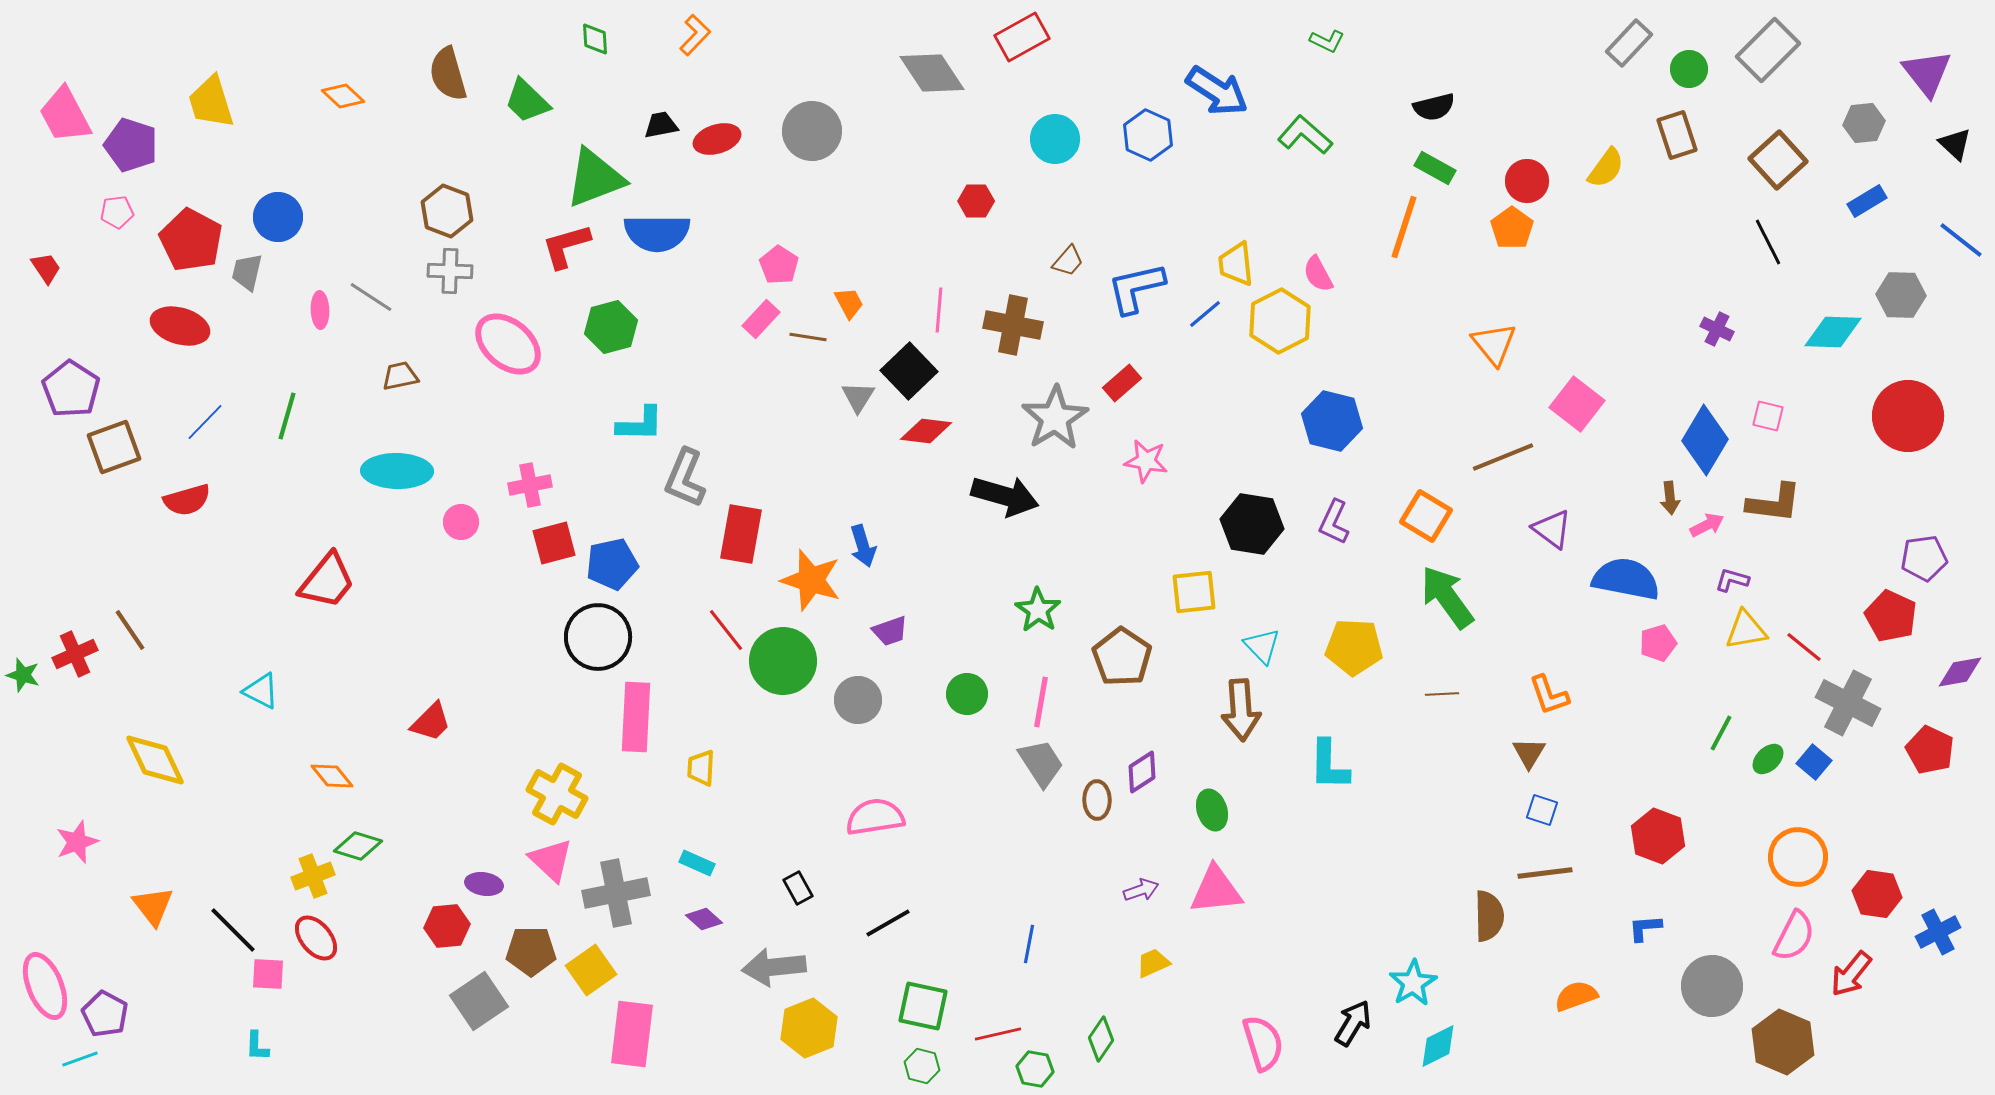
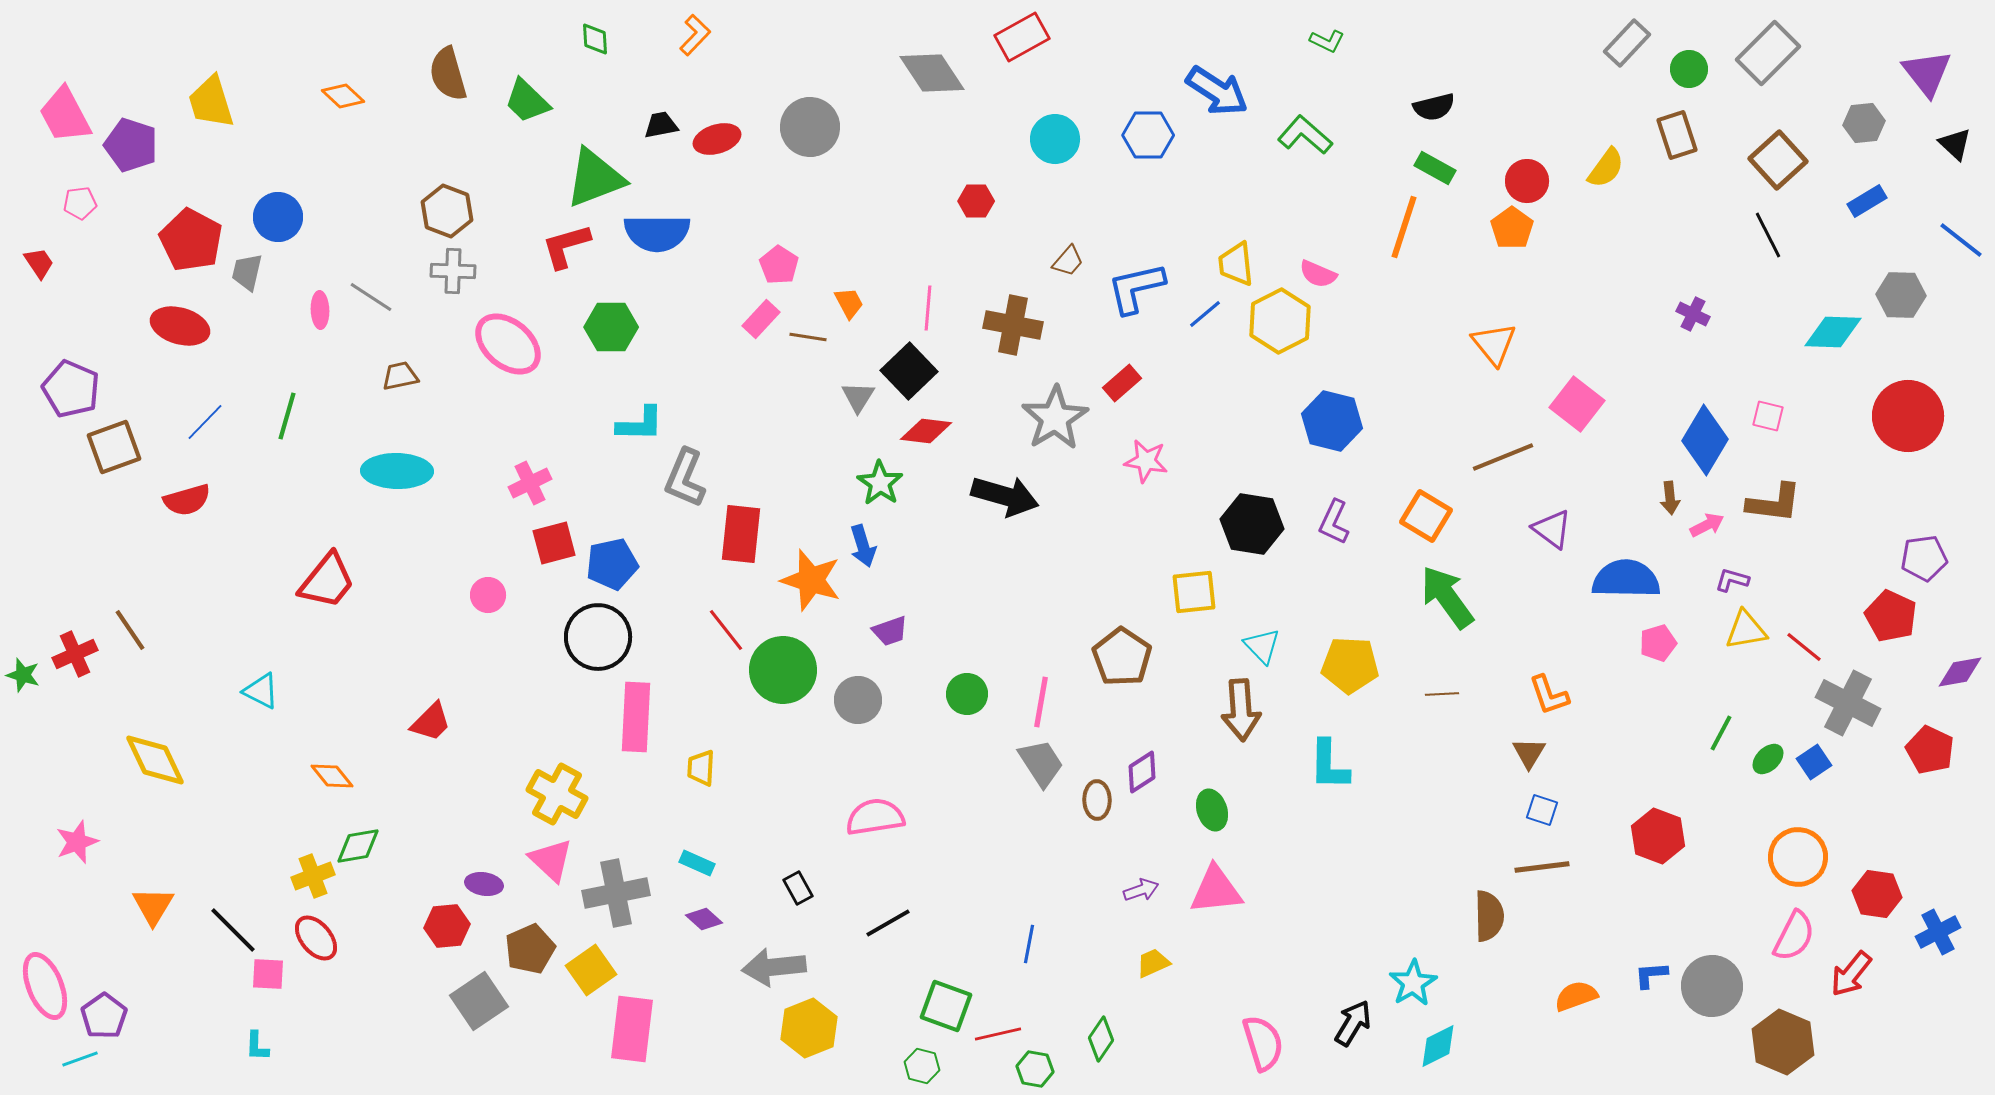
gray rectangle at (1629, 43): moved 2 px left
gray rectangle at (1768, 50): moved 3 px down
gray circle at (812, 131): moved 2 px left, 4 px up
blue hexagon at (1148, 135): rotated 24 degrees counterclockwise
pink pentagon at (117, 212): moved 37 px left, 9 px up
black line at (1768, 242): moved 7 px up
red trapezoid at (46, 268): moved 7 px left, 5 px up
gray cross at (450, 271): moved 3 px right
pink semicircle at (1318, 274): rotated 39 degrees counterclockwise
pink line at (939, 310): moved 11 px left, 2 px up
green hexagon at (611, 327): rotated 15 degrees clockwise
purple cross at (1717, 329): moved 24 px left, 15 px up
purple pentagon at (71, 389): rotated 10 degrees counterclockwise
pink cross at (530, 485): moved 2 px up; rotated 15 degrees counterclockwise
pink circle at (461, 522): moved 27 px right, 73 px down
red rectangle at (741, 534): rotated 4 degrees counterclockwise
blue semicircle at (1626, 579): rotated 10 degrees counterclockwise
green star at (1038, 610): moved 158 px left, 127 px up
yellow pentagon at (1354, 647): moved 4 px left, 18 px down
green circle at (783, 661): moved 9 px down
blue square at (1814, 762): rotated 16 degrees clockwise
green diamond at (358, 846): rotated 27 degrees counterclockwise
brown line at (1545, 873): moved 3 px left, 6 px up
orange triangle at (153, 906): rotated 9 degrees clockwise
blue L-shape at (1645, 928): moved 6 px right, 47 px down
brown pentagon at (531, 951): moved 1 px left, 2 px up; rotated 24 degrees counterclockwise
green square at (923, 1006): moved 23 px right; rotated 8 degrees clockwise
purple pentagon at (105, 1014): moved 1 px left, 2 px down; rotated 9 degrees clockwise
pink rectangle at (632, 1034): moved 5 px up
